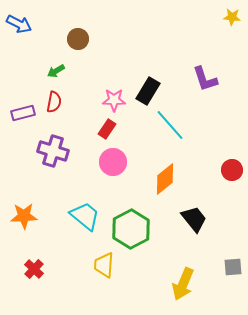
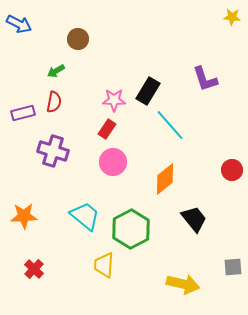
yellow arrow: rotated 100 degrees counterclockwise
